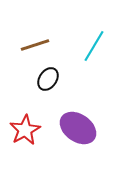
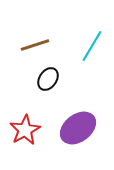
cyan line: moved 2 px left
purple ellipse: rotated 72 degrees counterclockwise
